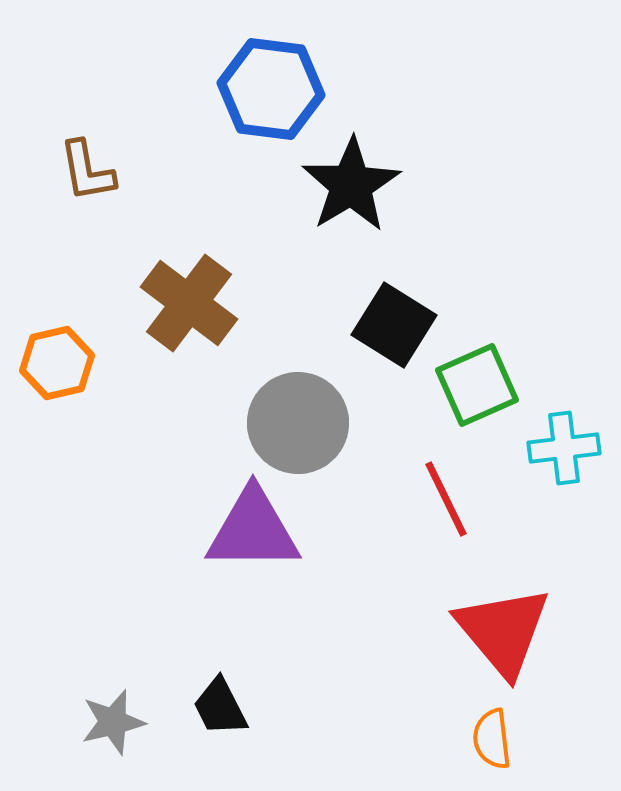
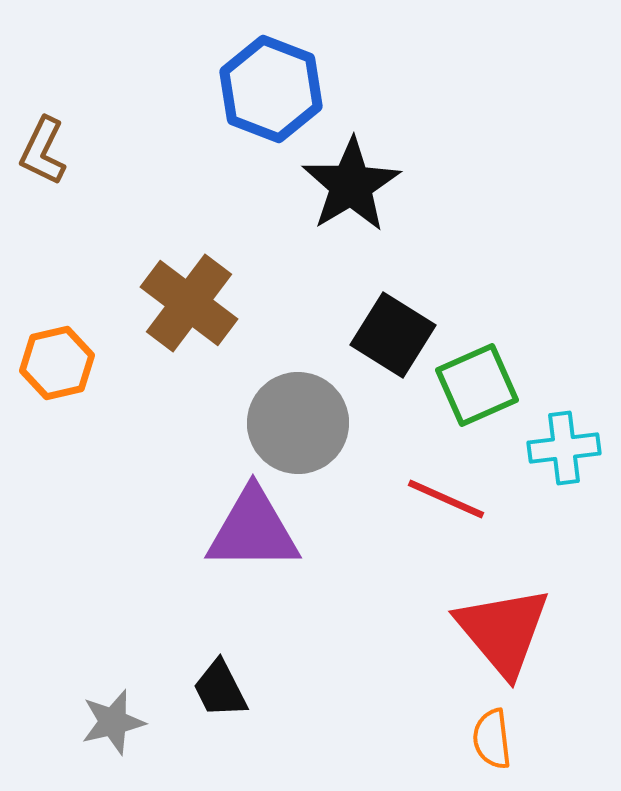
blue hexagon: rotated 14 degrees clockwise
brown L-shape: moved 44 px left, 20 px up; rotated 36 degrees clockwise
black square: moved 1 px left, 10 px down
red line: rotated 40 degrees counterclockwise
black trapezoid: moved 18 px up
